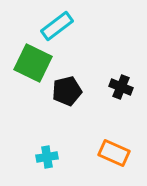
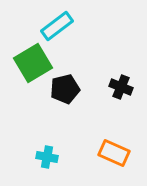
green square: rotated 33 degrees clockwise
black pentagon: moved 2 px left, 2 px up
cyan cross: rotated 20 degrees clockwise
